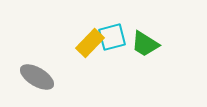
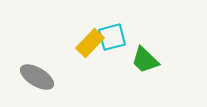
green trapezoid: moved 16 px down; rotated 12 degrees clockwise
